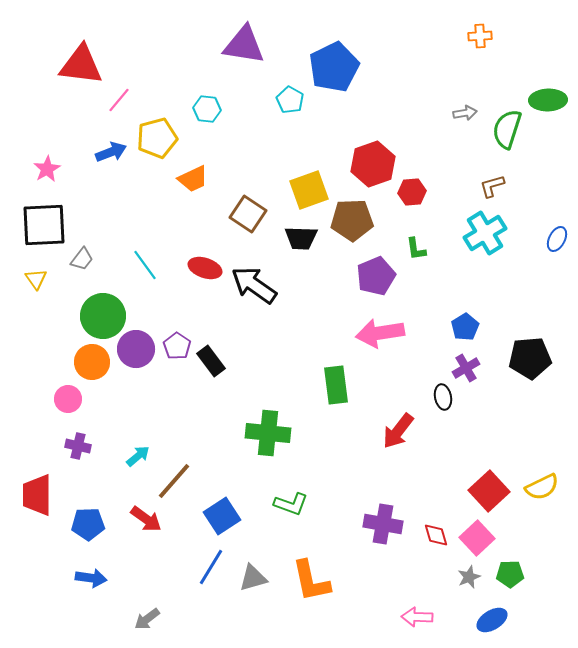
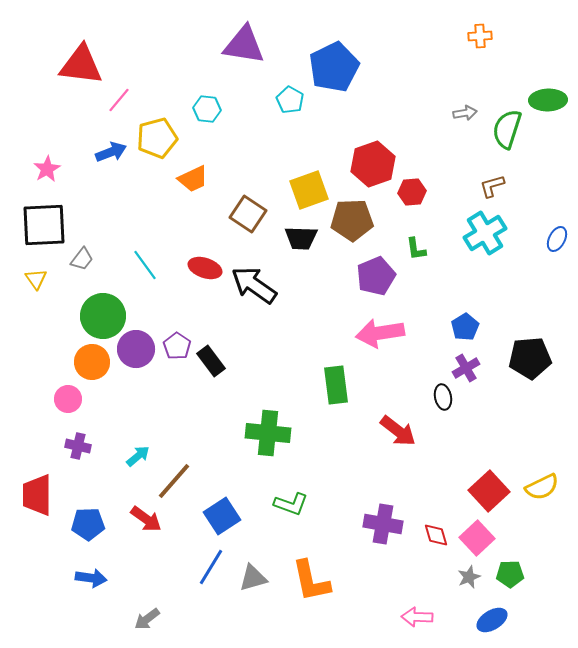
red arrow at (398, 431): rotated 90 degrees counterclockwise
